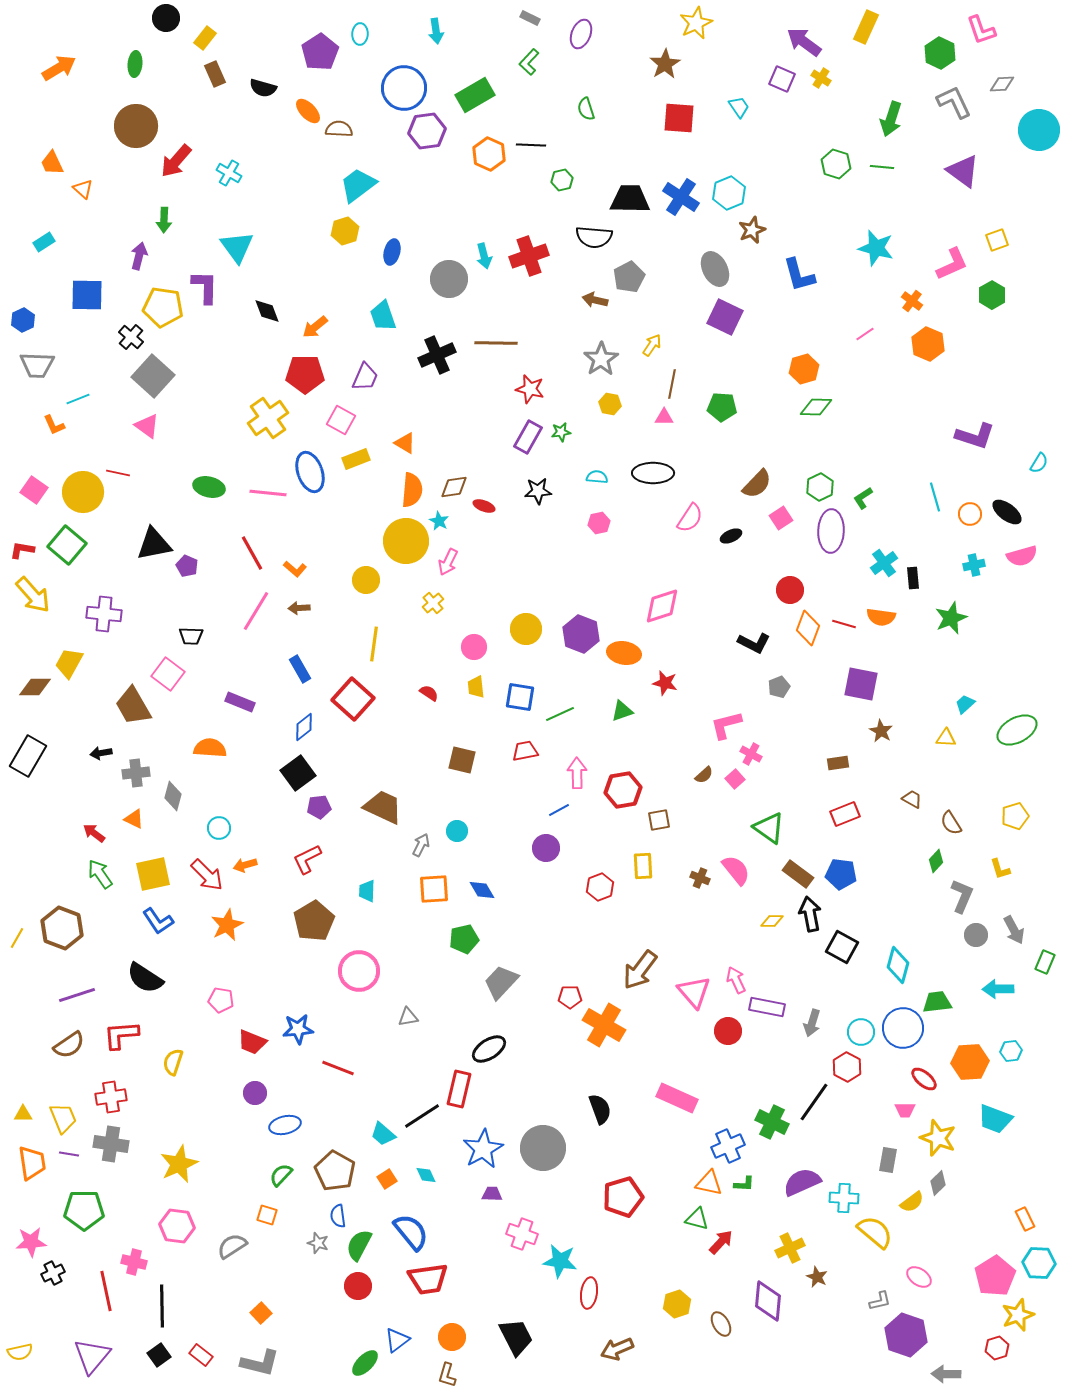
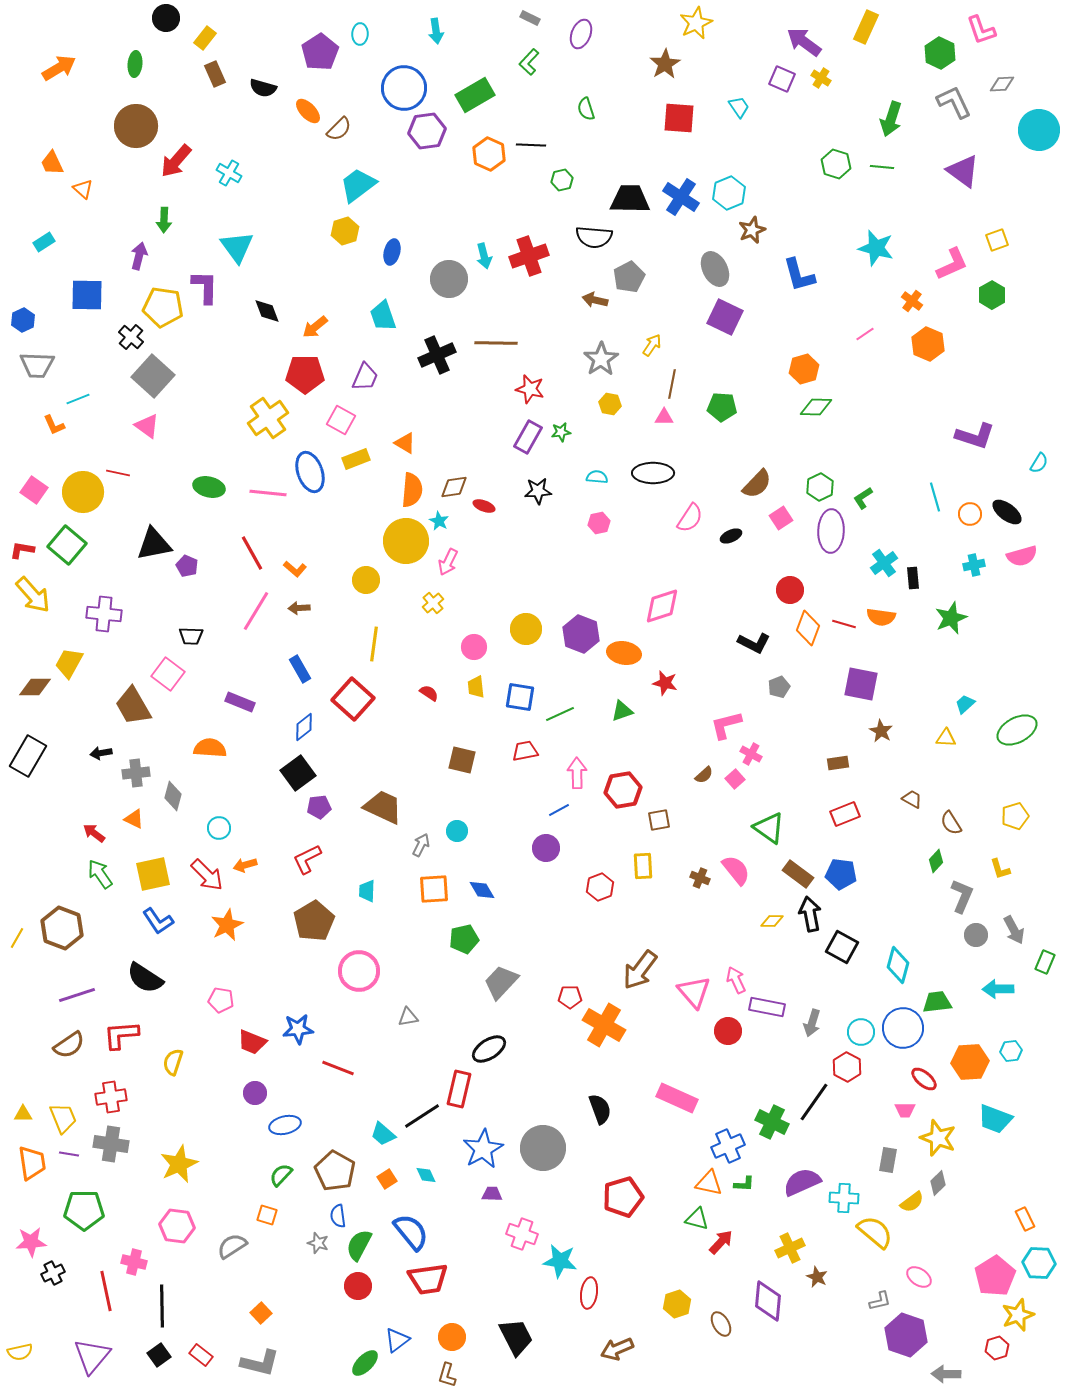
brown semicircle at (339, 129): rotated 132 degrees clockwise
